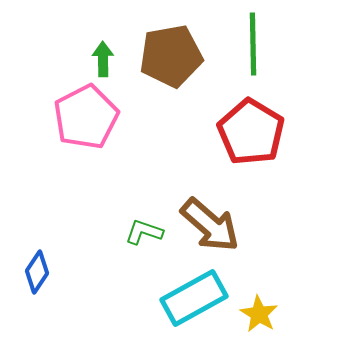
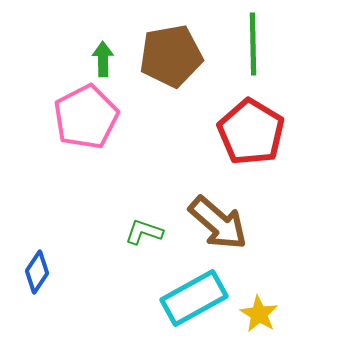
brown arrow: moved 8 px right, 2 px up
